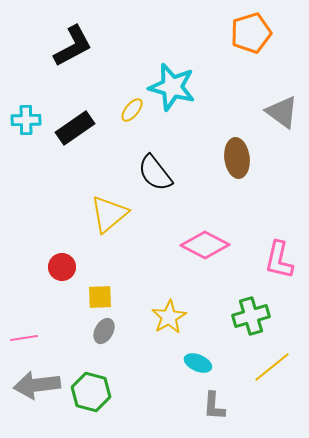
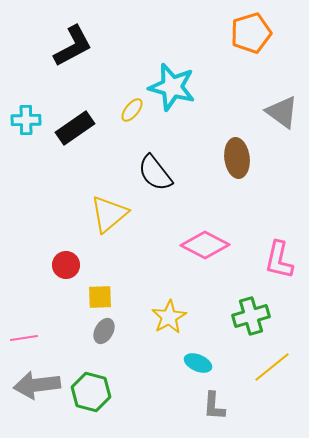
red circle: moved 4 px right, 2 px up
